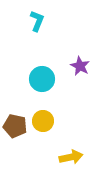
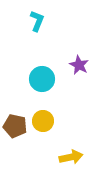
purple star: moved 1 px left, 1 px up
